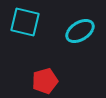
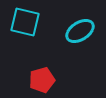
red pentagon: moved 3 px left, 1 px up
